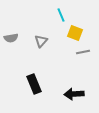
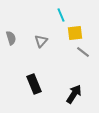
yellow square: rotated 28 degrees counterclockwise
gray semicircle: rotated 96 degrees counterclockwise
gray line: rotated 48 degrees clockwise
black arrow: rotated 126 degrees clockwise
